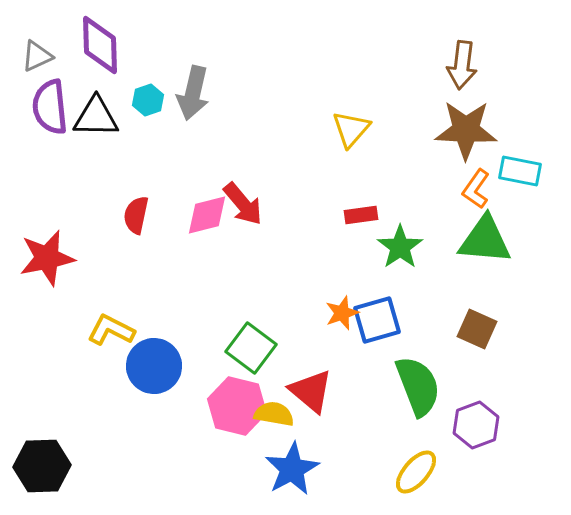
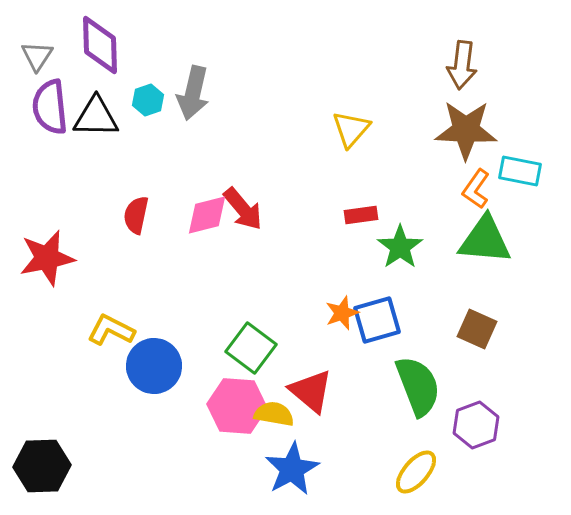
gray triangle: rotated 32 degrees counterclockwise
red arrow: moved 5 px down
pink hexagon: rotated 10 degrees counterclockwise
